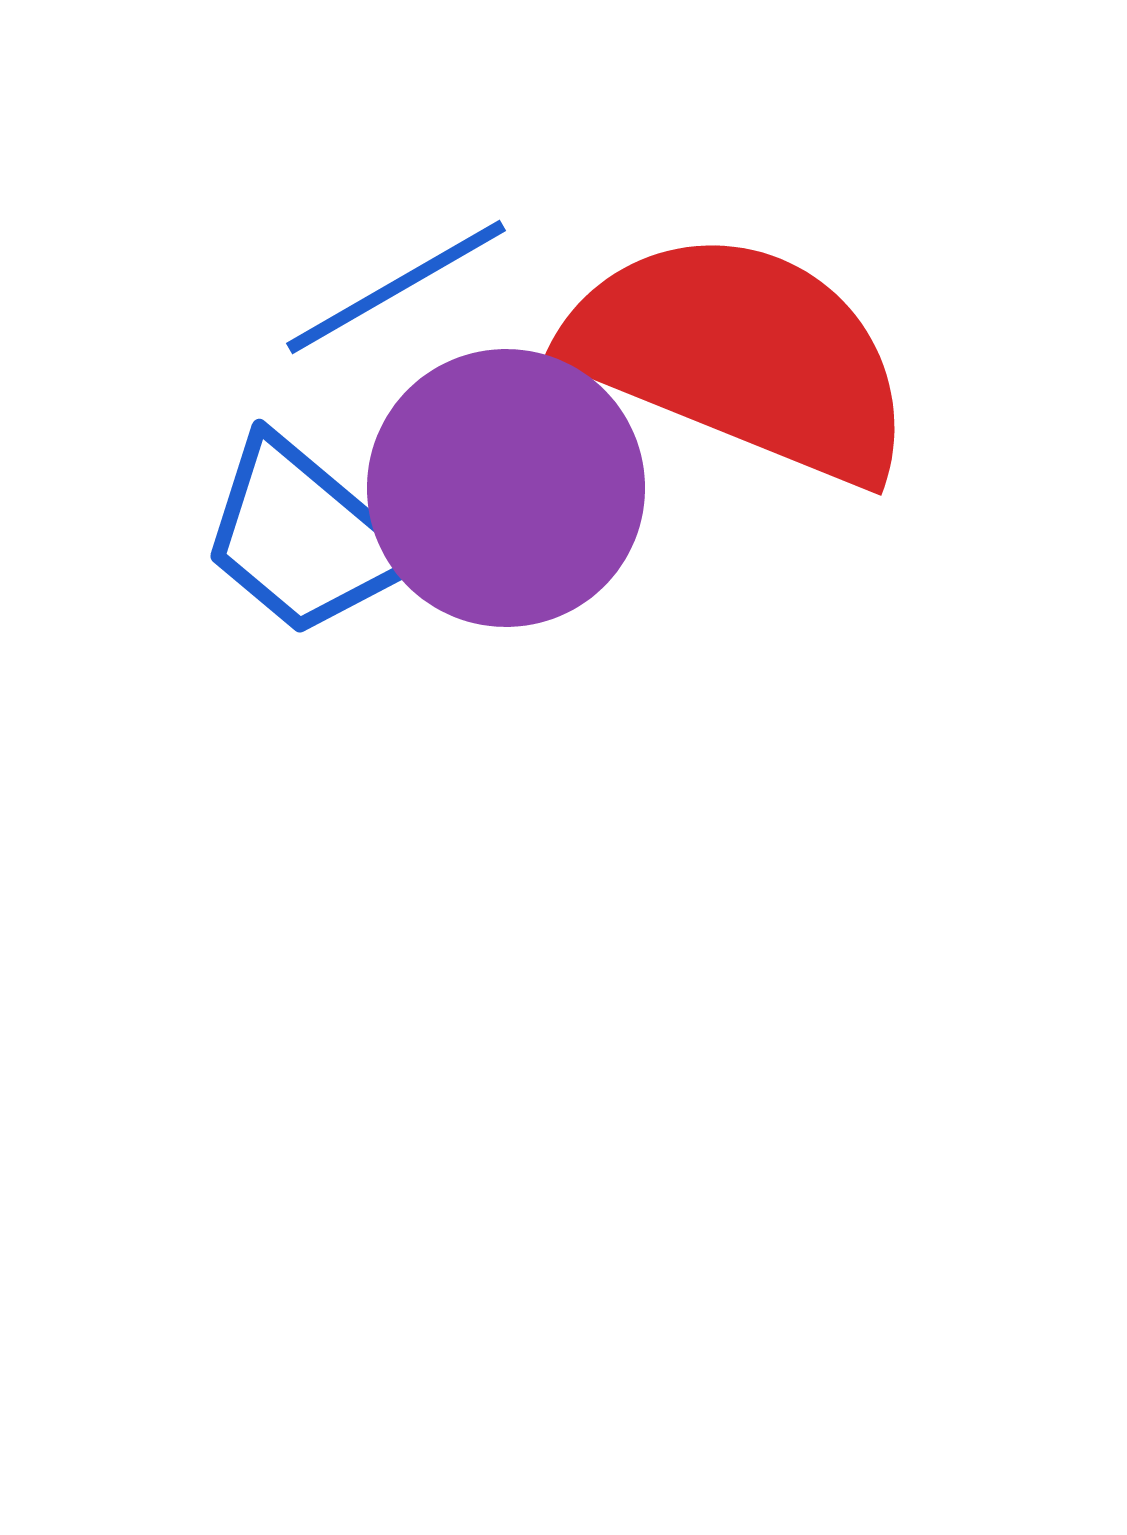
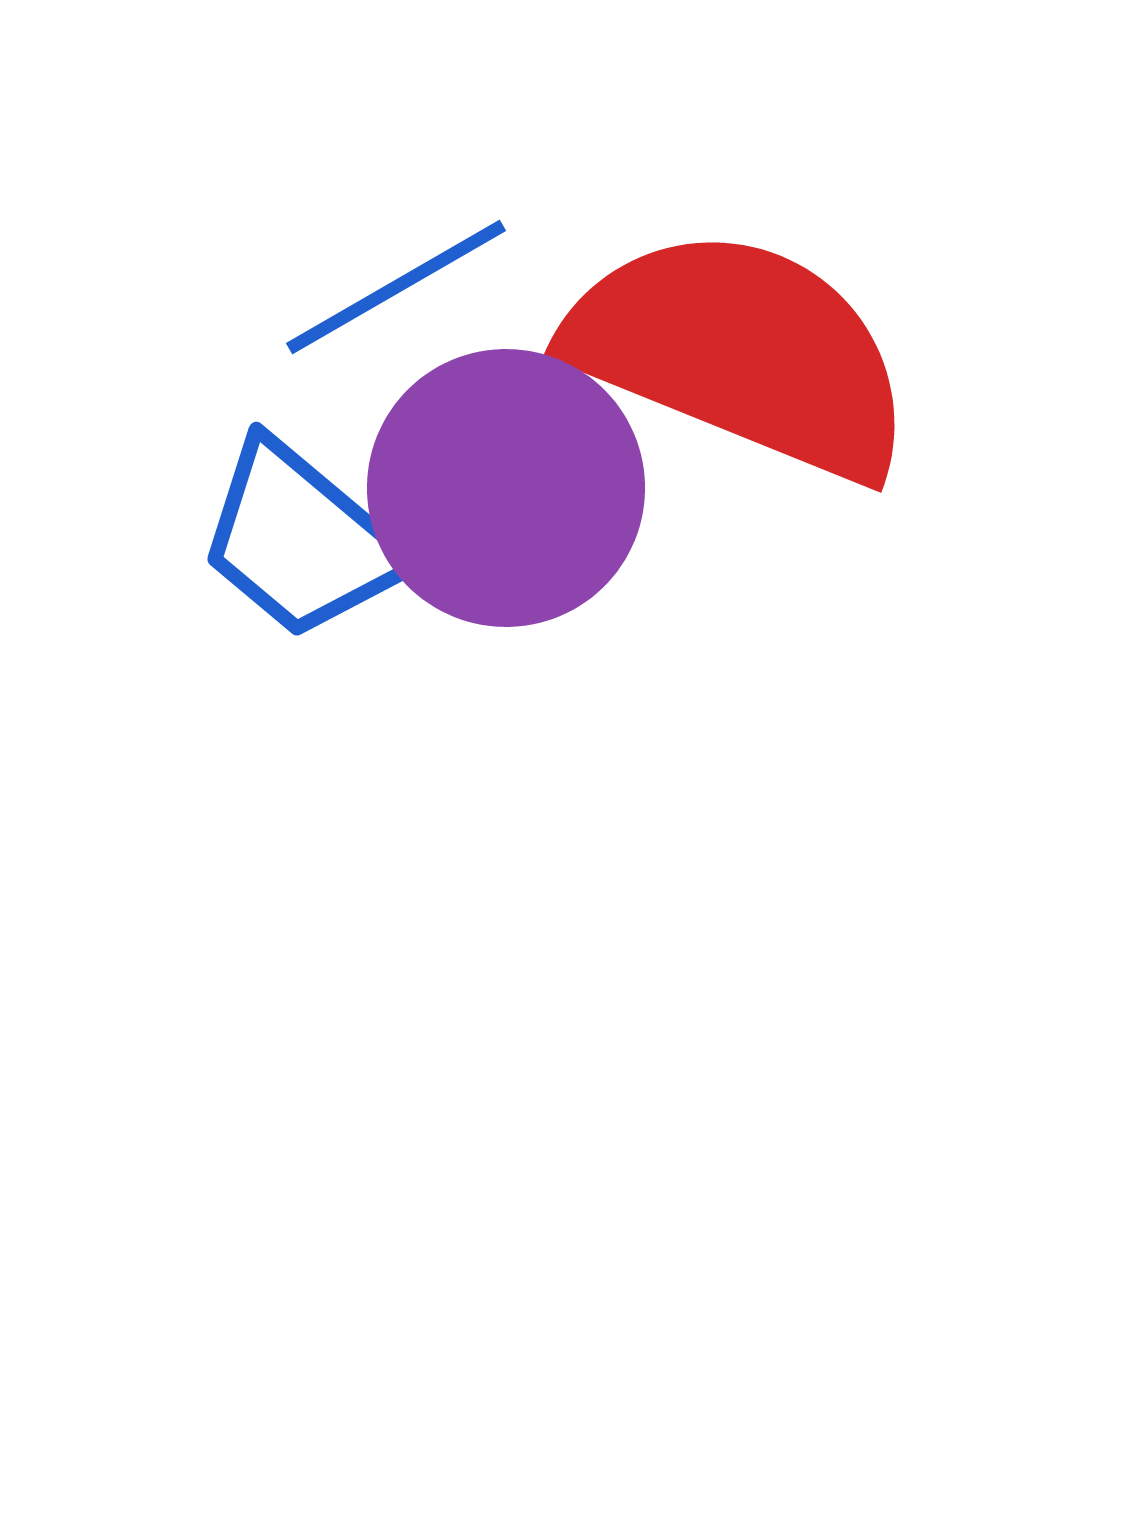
red semicircle: moved 3 px up
blue trapezoid: moved 3 px left, 3 px down
